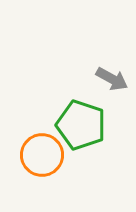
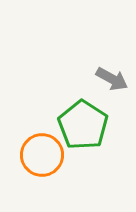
green pentagon: moved 2 px right; rotated 15 degrees clockwise
